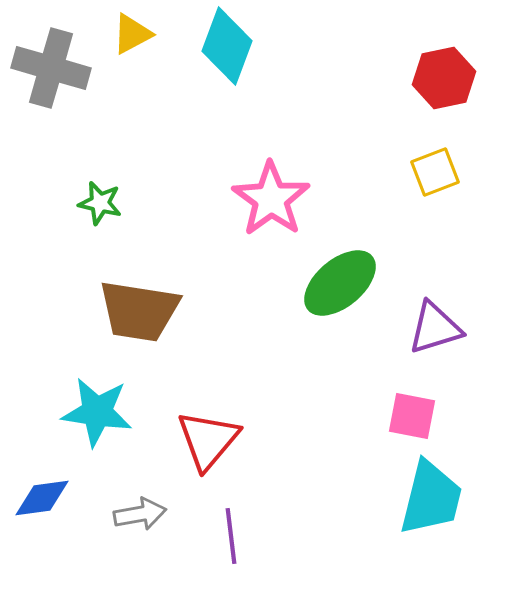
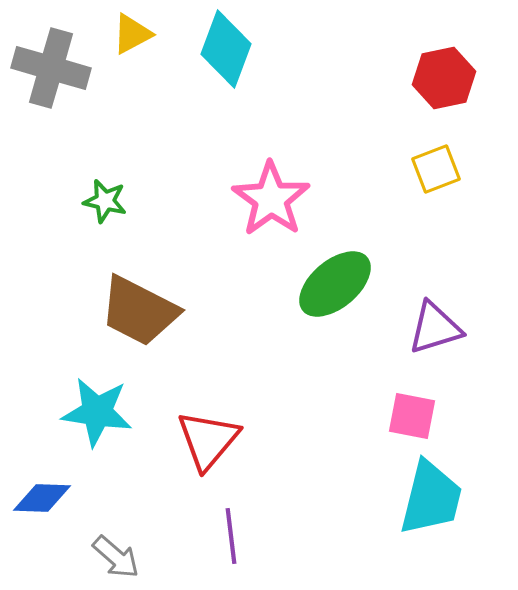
cyan diamond: moved 1 px left, 3 px down
yellow square: moved 1 px right, 3 px up
green star: moved 5 px right, 2 px up
green ellipse: moved 5 px left, 1 px down
brown trapezoid: rotated 18 degrees clockwise
blue diamond: rotated 10 degrees clockwise
gray arrow: moved 24 px left, 43 px down; rotated 51 degrees clockwise
